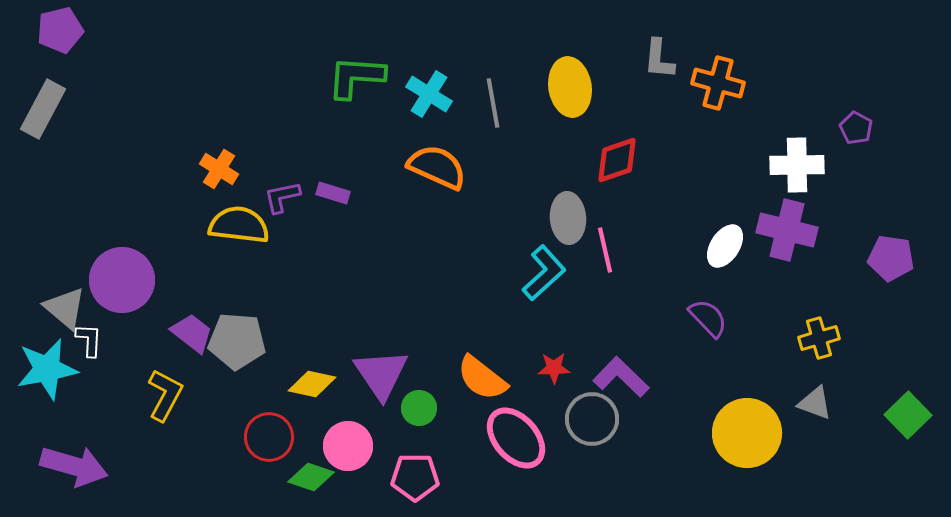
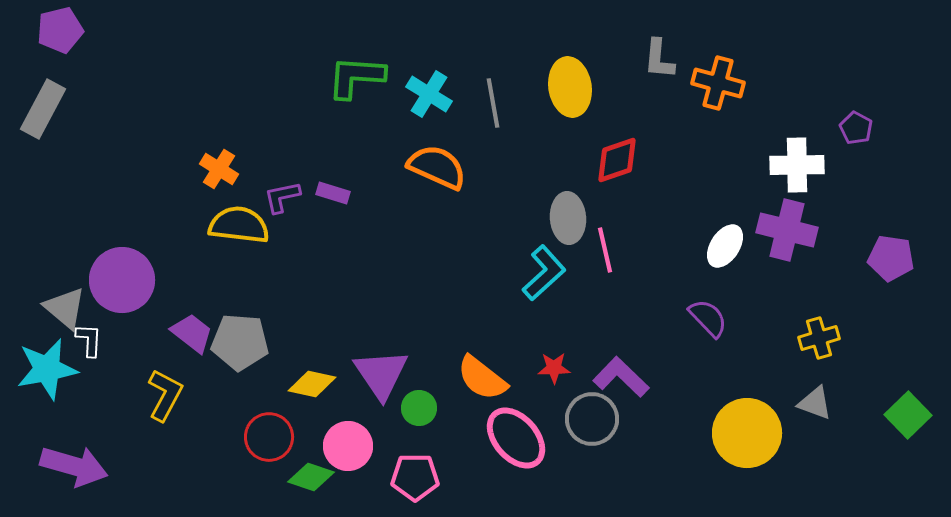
gray pentagon at (237, 341): moved 3 px right, 1 px down
